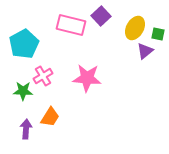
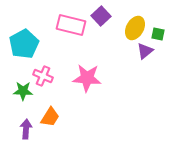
pink cross: rotated 36 degrees counterclockwise
